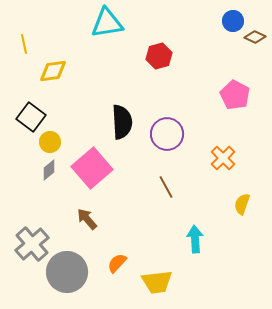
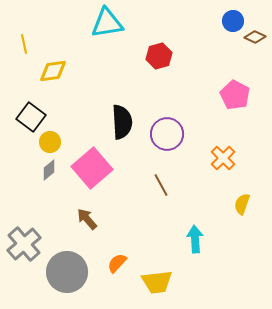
brown line: moved 5 px left, 2 px up
gray cross: moved 8 px left
